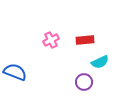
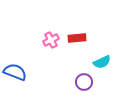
red rectangle: moved 8 px left, 2 px up
cyan semicircle: moved 2 px right
